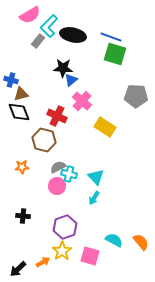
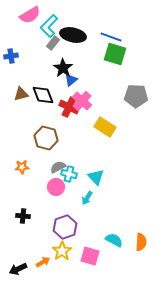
gray rectangle: moved 15 px right, 2 px down
black star: rotated 30 degrees clockwise
blue cross: moved 24 px up; rotated 24 degrees counterclockwise
black diamond: moved 24 px right, 17 px up
red cross: moved 12 px right, 9 px up
brown hexagon: moved 2 px right, 2 px up
pink circle: moved 1 px left, 1 px down
cyan arrow: moved 7 px left
orange semicircle: rotated 42 degrees clockwise
black arrow: rotated 18 degrees clockwise
